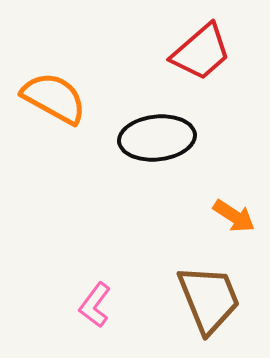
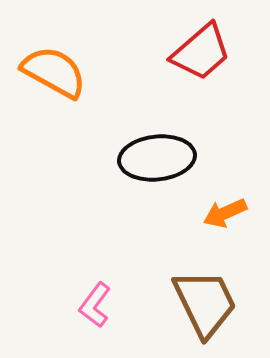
orange semicircle: moved 26 px up
black ellipse: moved 20 px down
orange arrow: moved 9 px left, 3 px up; rotated 123 degrees clockwise
brown trapezoid: moved 4 px left, 4 px down; rotated 4 degrees counterclockwise
